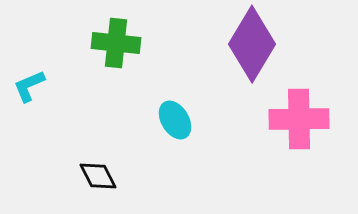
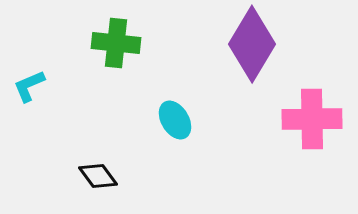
pink cross: moved 13 px right
black diamond: rotated 9 degrees counterclockwise
